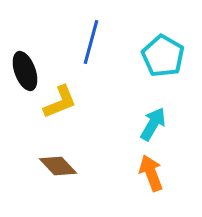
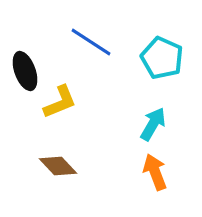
blue line: rotated 72 degrees counterclockwise
cyan pentagon: moved 1 px left, 2 px down; rotated 6 degrees counterclockwise
orange arrow: moved 4 px right, 1 px up
